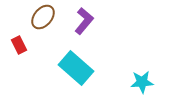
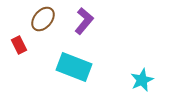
brown ellipse: moved 2 px down
cyan rectangle: moved 2 px left, 1 px up; rotated 20 degrees counterclockwise
cyan star: moved 2 px up; rotated 20 degrees counterclockwise
